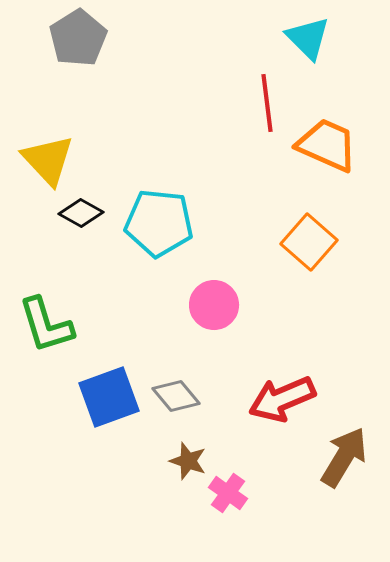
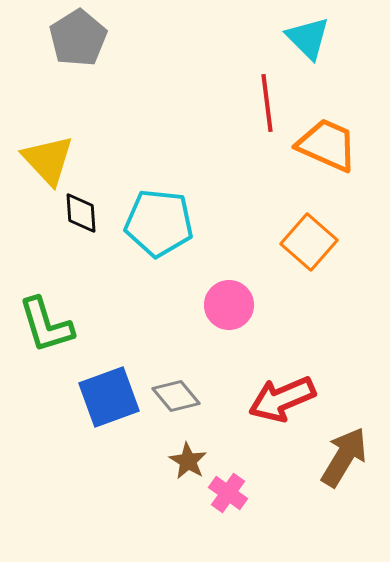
black diamond: rotated 57 degrees clockwise
pink circle: moved 15 px right
brown star: rotated 12 degrees clockwise
